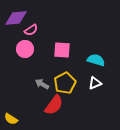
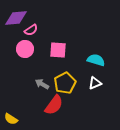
pink square: moved 4 px left
